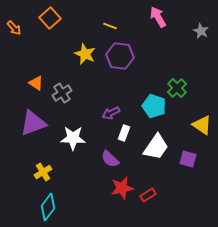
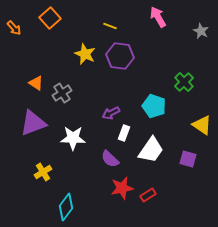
green cross: moved 7 px right, 6 px up
white trapezoid: moved 5 px left, 3 px down
cyan diamond: moved 18 px right
